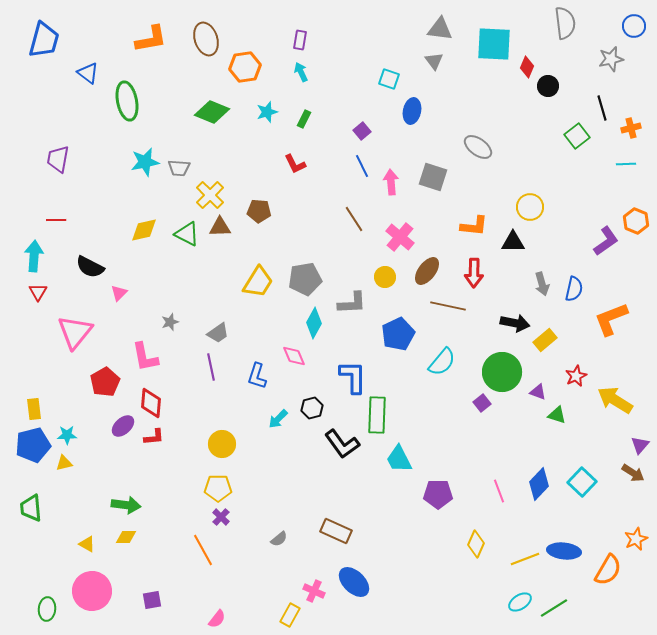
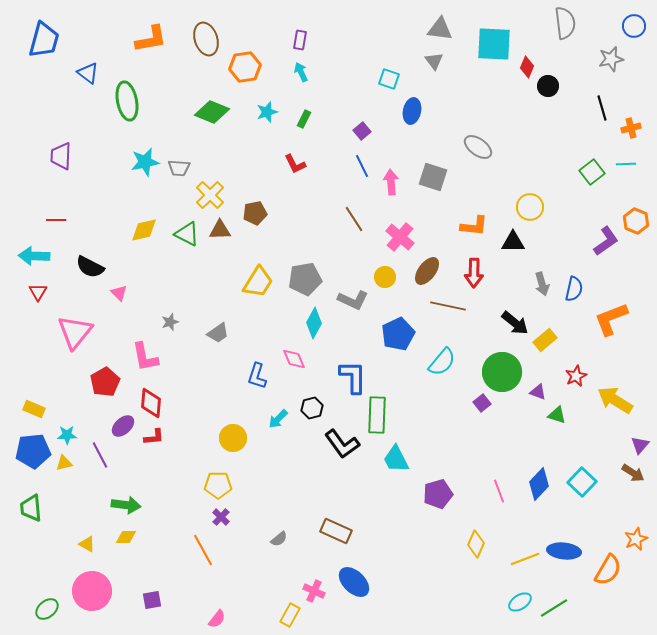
green square at (577, 136): moved 15 px right, 36 px down
purple trapezoid at (58, 159): moved 3 px right, 3 px up; rotated 8 degrees counterclockwise
brown pentagon at (259, 211): moved 4 px left, 2 px down; rotated 15 degrees counterclockwise
brown triangle at (220, 227): moved 3 px down
cyan arrow at (34, 256): rotated 92 degrees counterclockwise
pink triangle at (119, 293): rotated 30 degrees counterclockwise
gray L-shape at (352, 303): moved 1 px right, 3 px up; rotated 28 degrees clockwise
black arrow at (515, 323): rotated 28 degrees clockwise
pink diamond at (294, 356): moved 3 px down
purple line at (211, 367): moved 111 px left, 88 px down; rotated 16 degrees counterclockwise
yellow rectangle at (34, 409): rotated 60 degrees counterclockwise
yellow circle at (222, 444): moved 11 px right, 6 px up
blue pentagon at (33, 445): moved 6 px down; rotated 8 degrees clockwise
cyan trapezoid at (399, 459): moved 3 px left
yellow pentagon at (218, 488): moved 3 px up
purple pentagon at (438, 494): rotated 16 degrees counterclockwise
green ellipse at (47, 609): rotated 45 degrees clockwise
